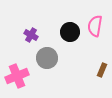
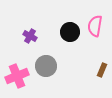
purple cross: moved 1 px left, 1 px down
gray circle: moved 1 px left, 8 px down
